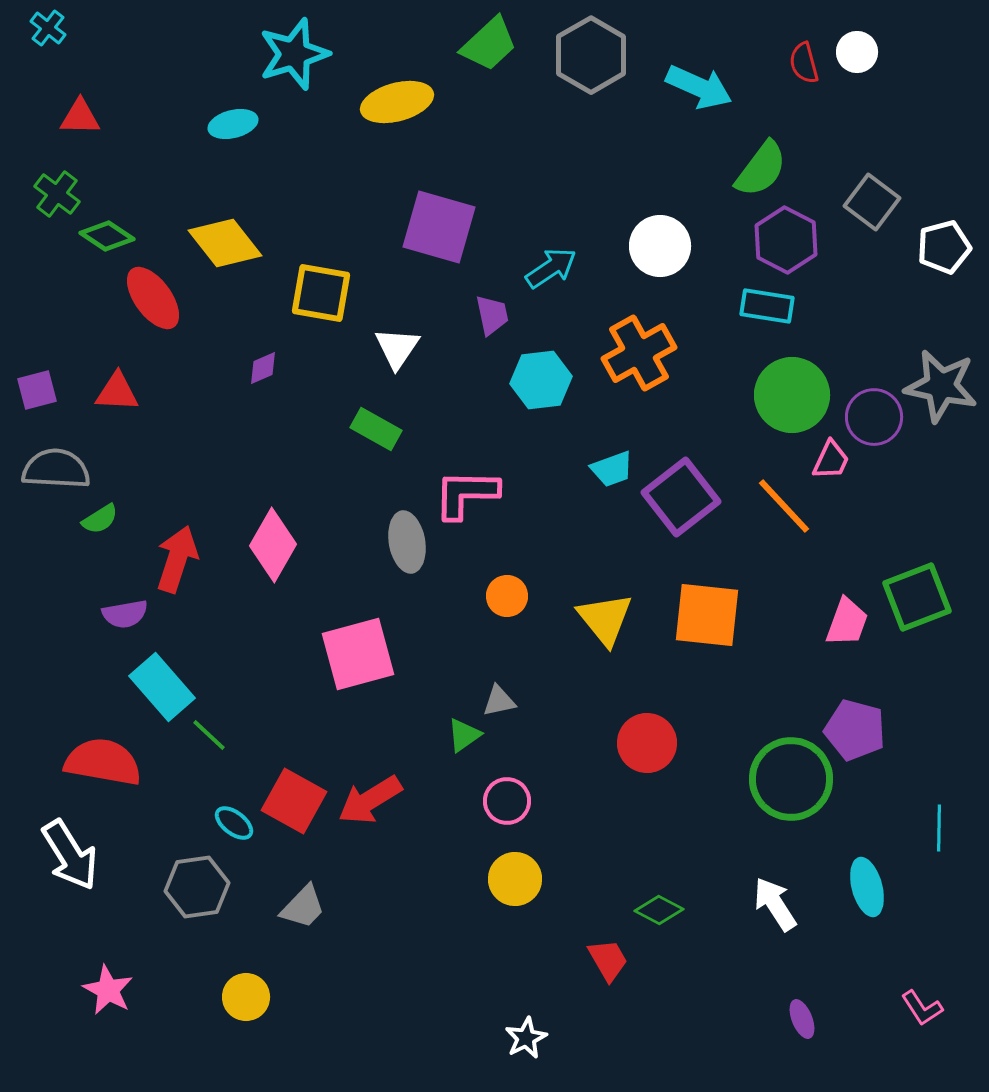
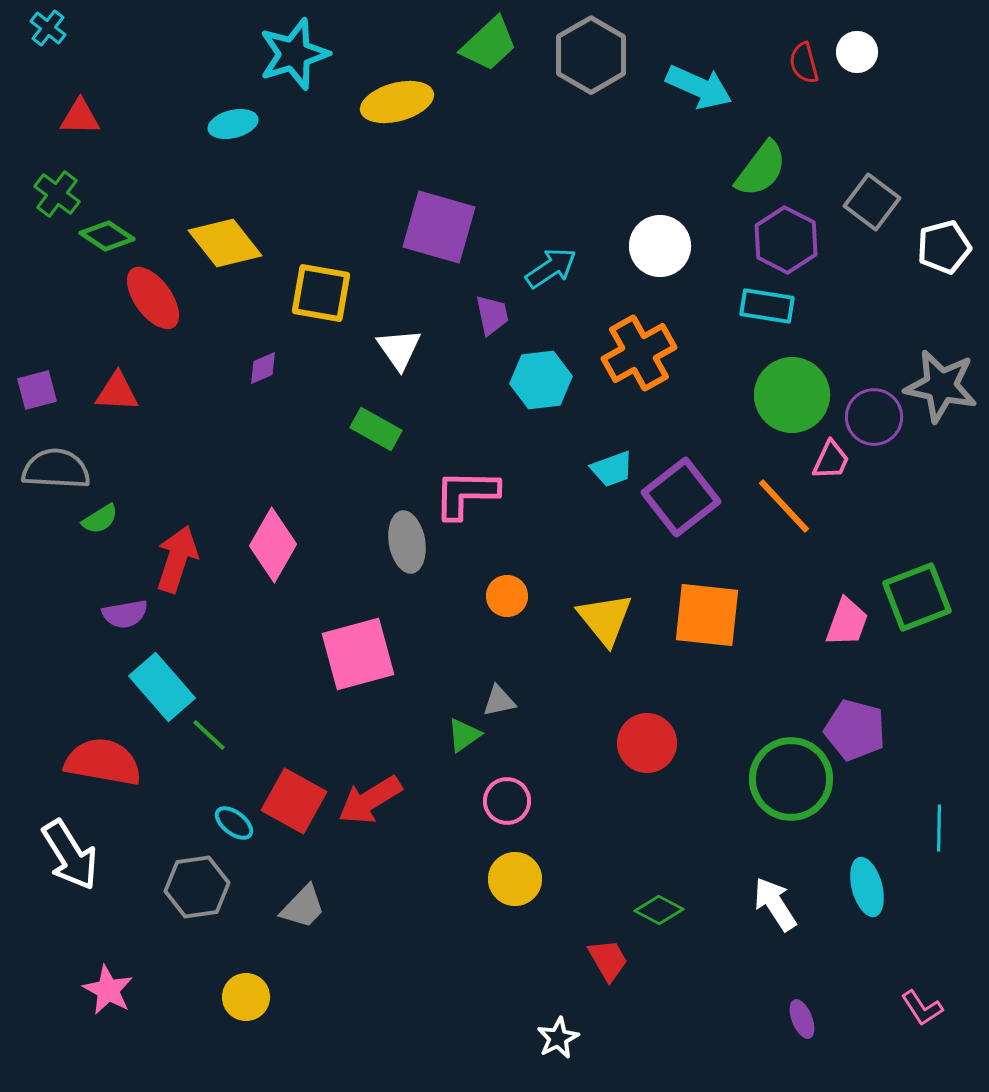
white triangle at (397, 348): moved 2 px right, 1 px down; rotated 9 degrees counterclockwise
white star at (526, 1038): moved 32 px right
